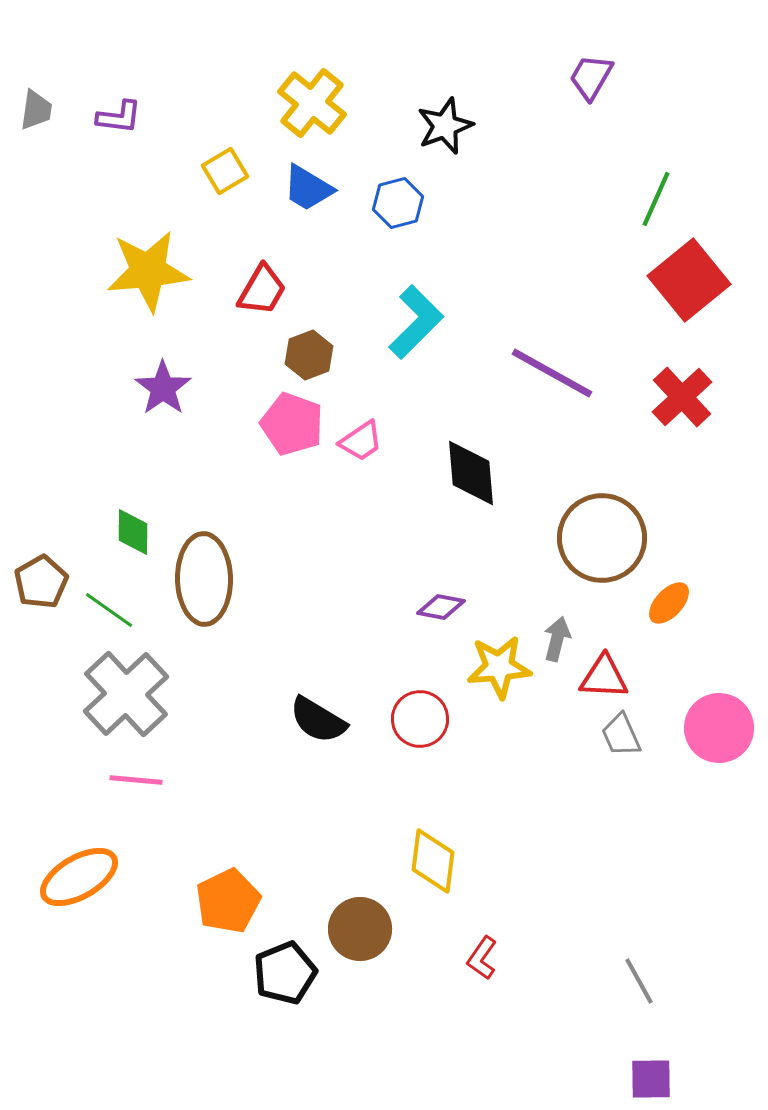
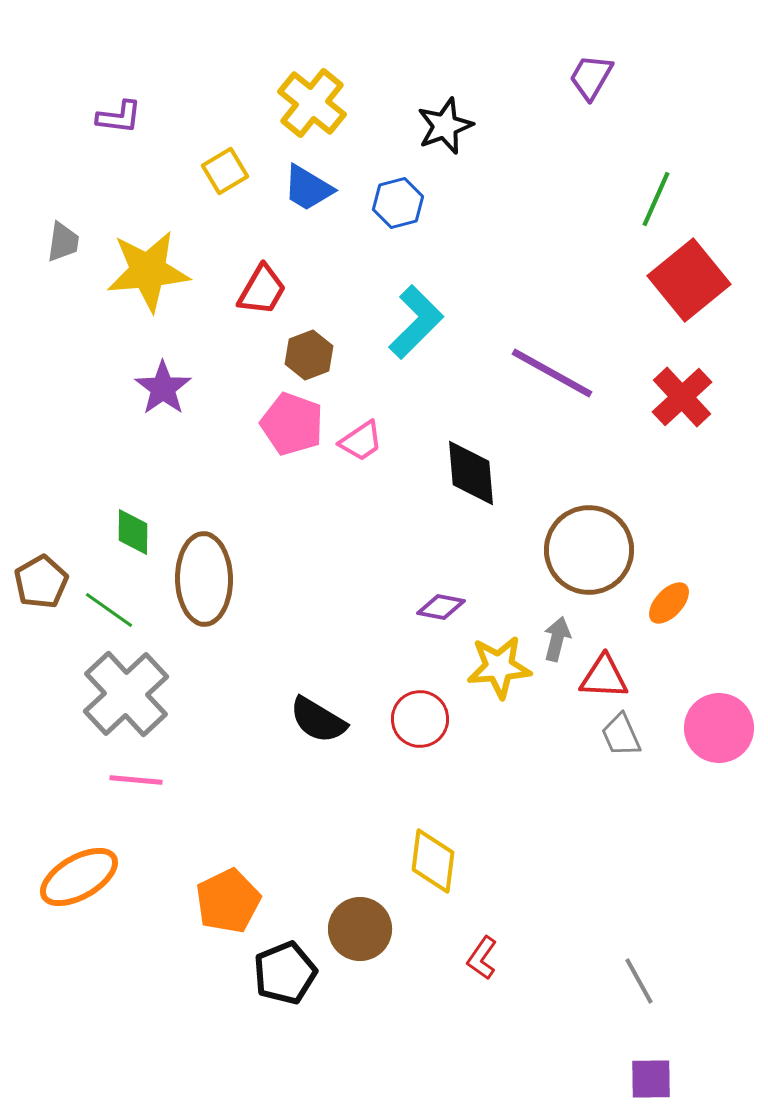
gray trapezoid at (36, 110): moved 27 px right, 132 px down
brown circle at (602, 538): moved 13 px left, 12 px down
